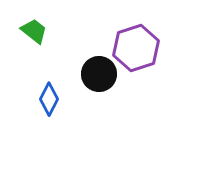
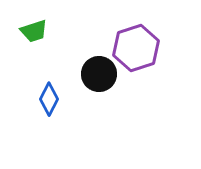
green trapezoid: rotated 124 degrees clockwise
